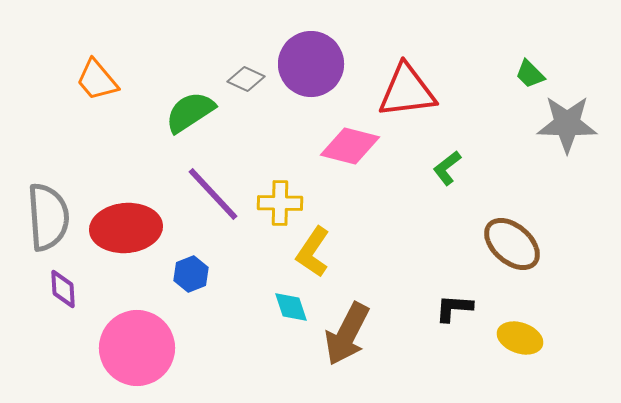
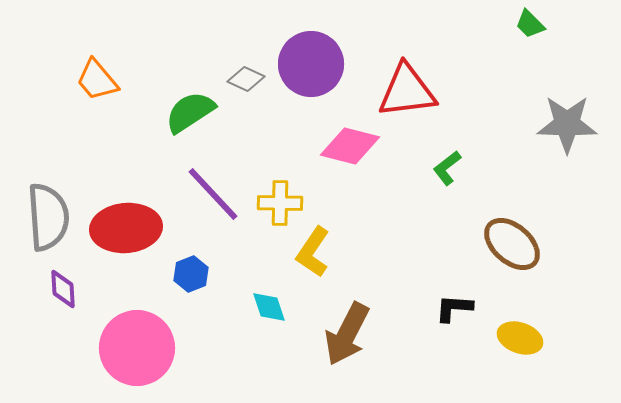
green trapezoid: moved 50 px up
cyan diamond: moved 22 px left
